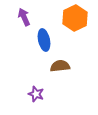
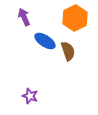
blue ellipse: moved 1 px right, 1 px down; rotated 45 degrees counterclockwise
brown semicircle: moved 8 px right, 15 px up; rotated 78 degrees clockwise
purple star: moved 6 px left, 2 px down
